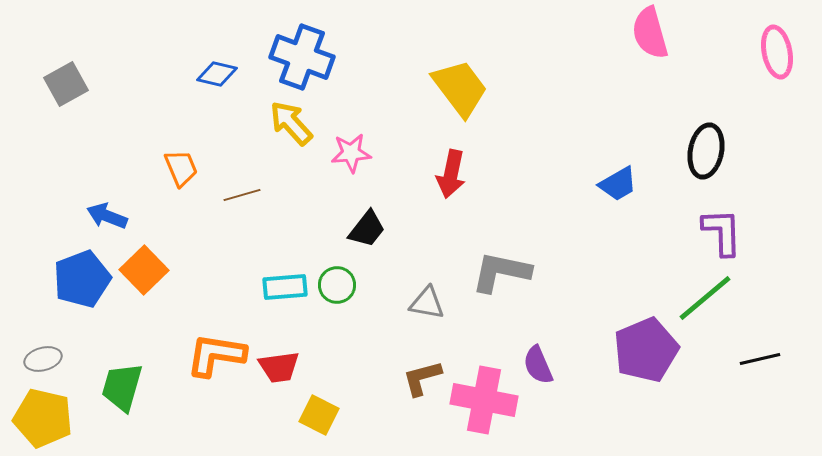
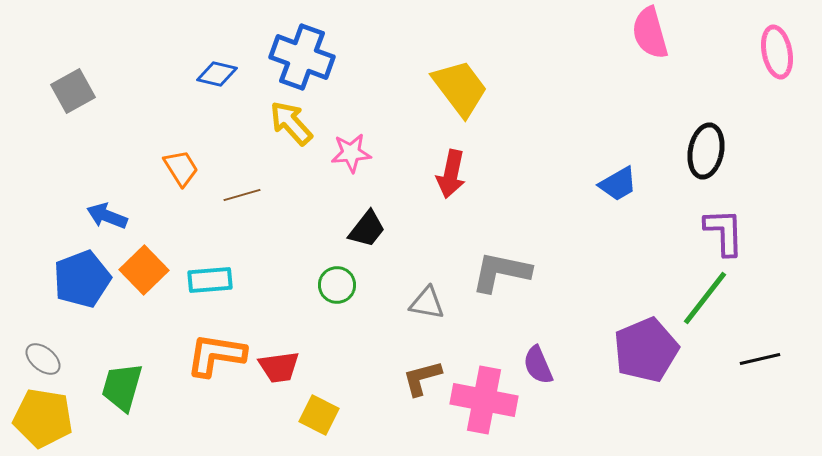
gray square: moved 7 px right, 7 px down
orange trapezoid: rotated 9 degrees counterclockwise
purple L-shape: moved 2 px right
cyan rectangle: moved 75 px left, 7 px up
green line: rotated 12 degrees counterclockwise
gray ellipse: rotated 54 degrees clockwise
yellow pentagon: rotated 4 degrees counterclockwise
